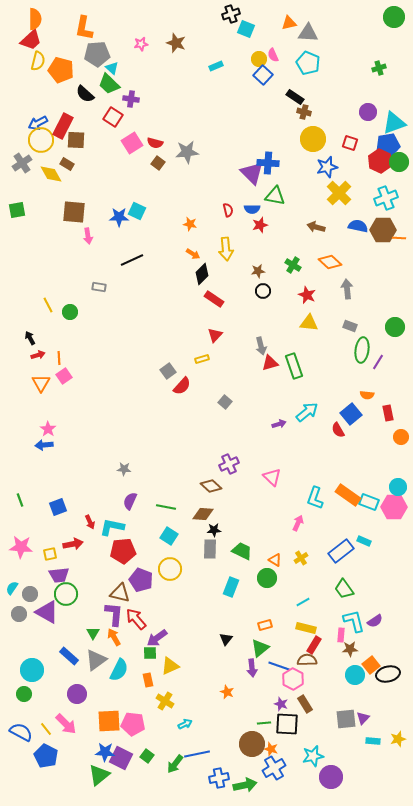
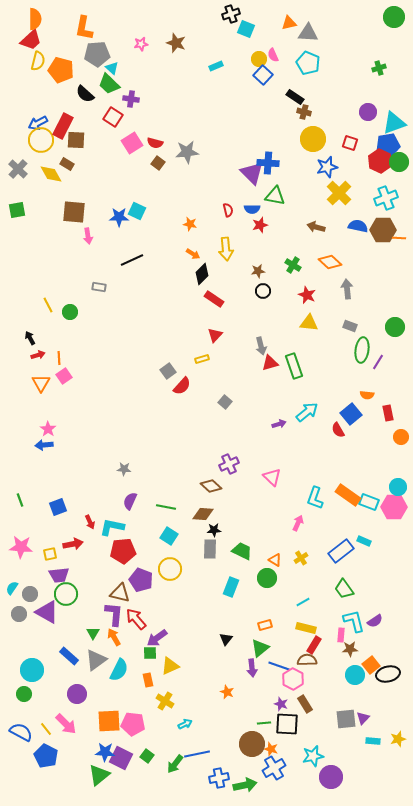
gray cross at (22, 163): moved 4 px left, 6 px down; rotated 12 degrees counterclockwise
